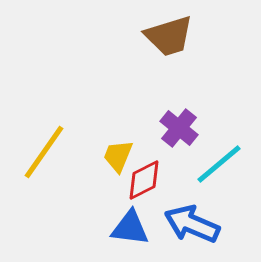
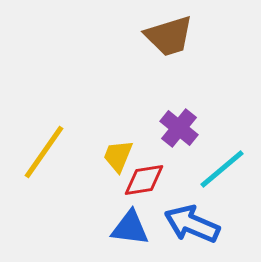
cyan line: moved 3 px right, 5 px down
red diamond: rotated 18 degrees clockwise
